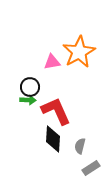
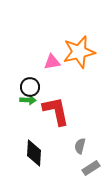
orange star: rotated 16 degrees clockwise
red L-shape: rotated 12 degrees clockwise
black diamond: moved 19 px left, 14 px down
